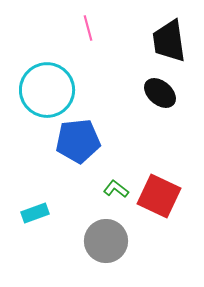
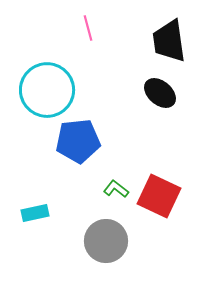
cyan rectangle: rotated 8 degrees clockwise
